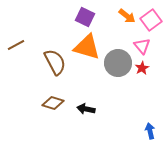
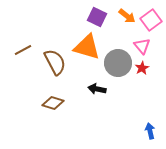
purple square: moved 12 px right
brown line: moved 7 px right, 5 px down
black arrow: moved 11 px right, 20 px up
